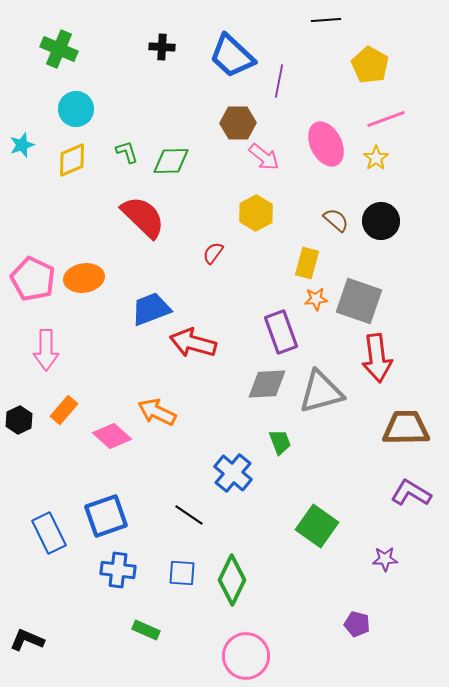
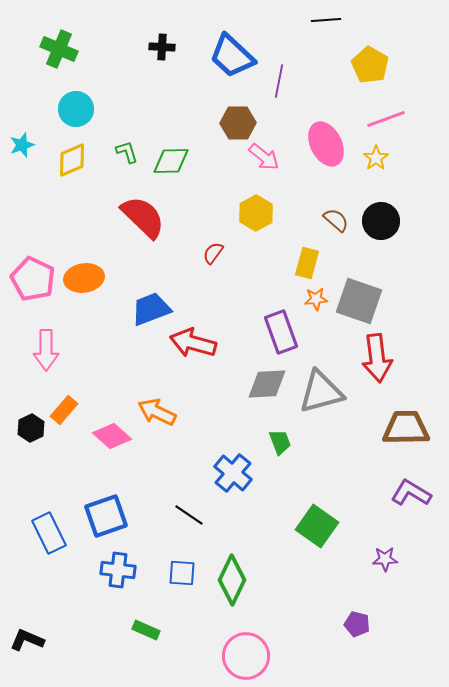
black hexagon at (19, 420): moved 12 px right, 8 px down
